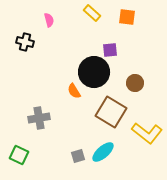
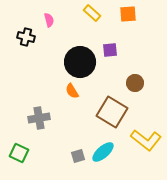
orange square: moved 1 px right, 3 px up; rotated 12 degrees counterclockwise
black cross: moved 1 px right, 5 px up
black circle: moved 14 px left, 10 px up
orange semicircle: moved 2 px left
brown square: moved 1 px right
yellow L-shape: moved 1 px left, 7 px down
green square: moved 2 px up
